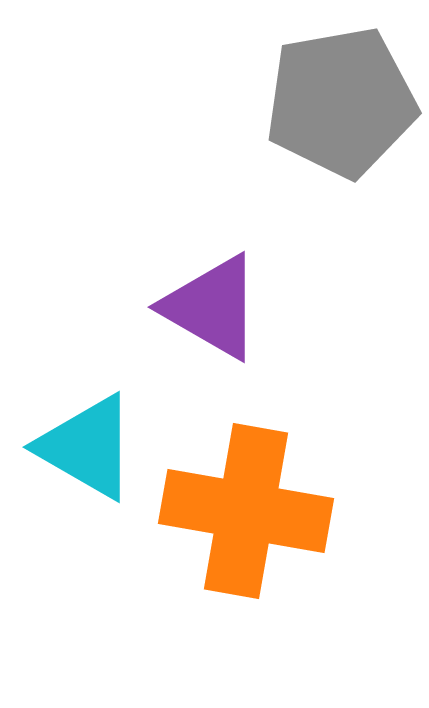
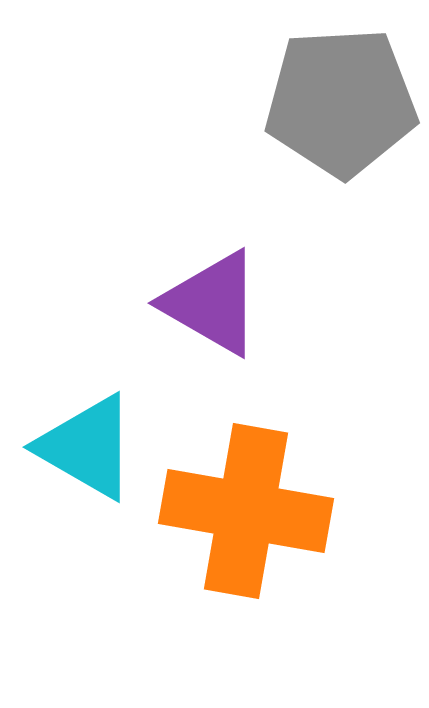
gray pentagon: rotated 7 degrees clockwise
purple triangle: moved 4 px up
